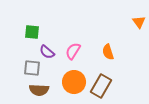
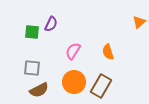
orange triangle: rotated 24 degrees clockwise
purple semicircle: moved 4 px right, 28 px up; rotated 105 degrees counterclockwise
brown semicircle: rotated 30 degrees counterclockwise
